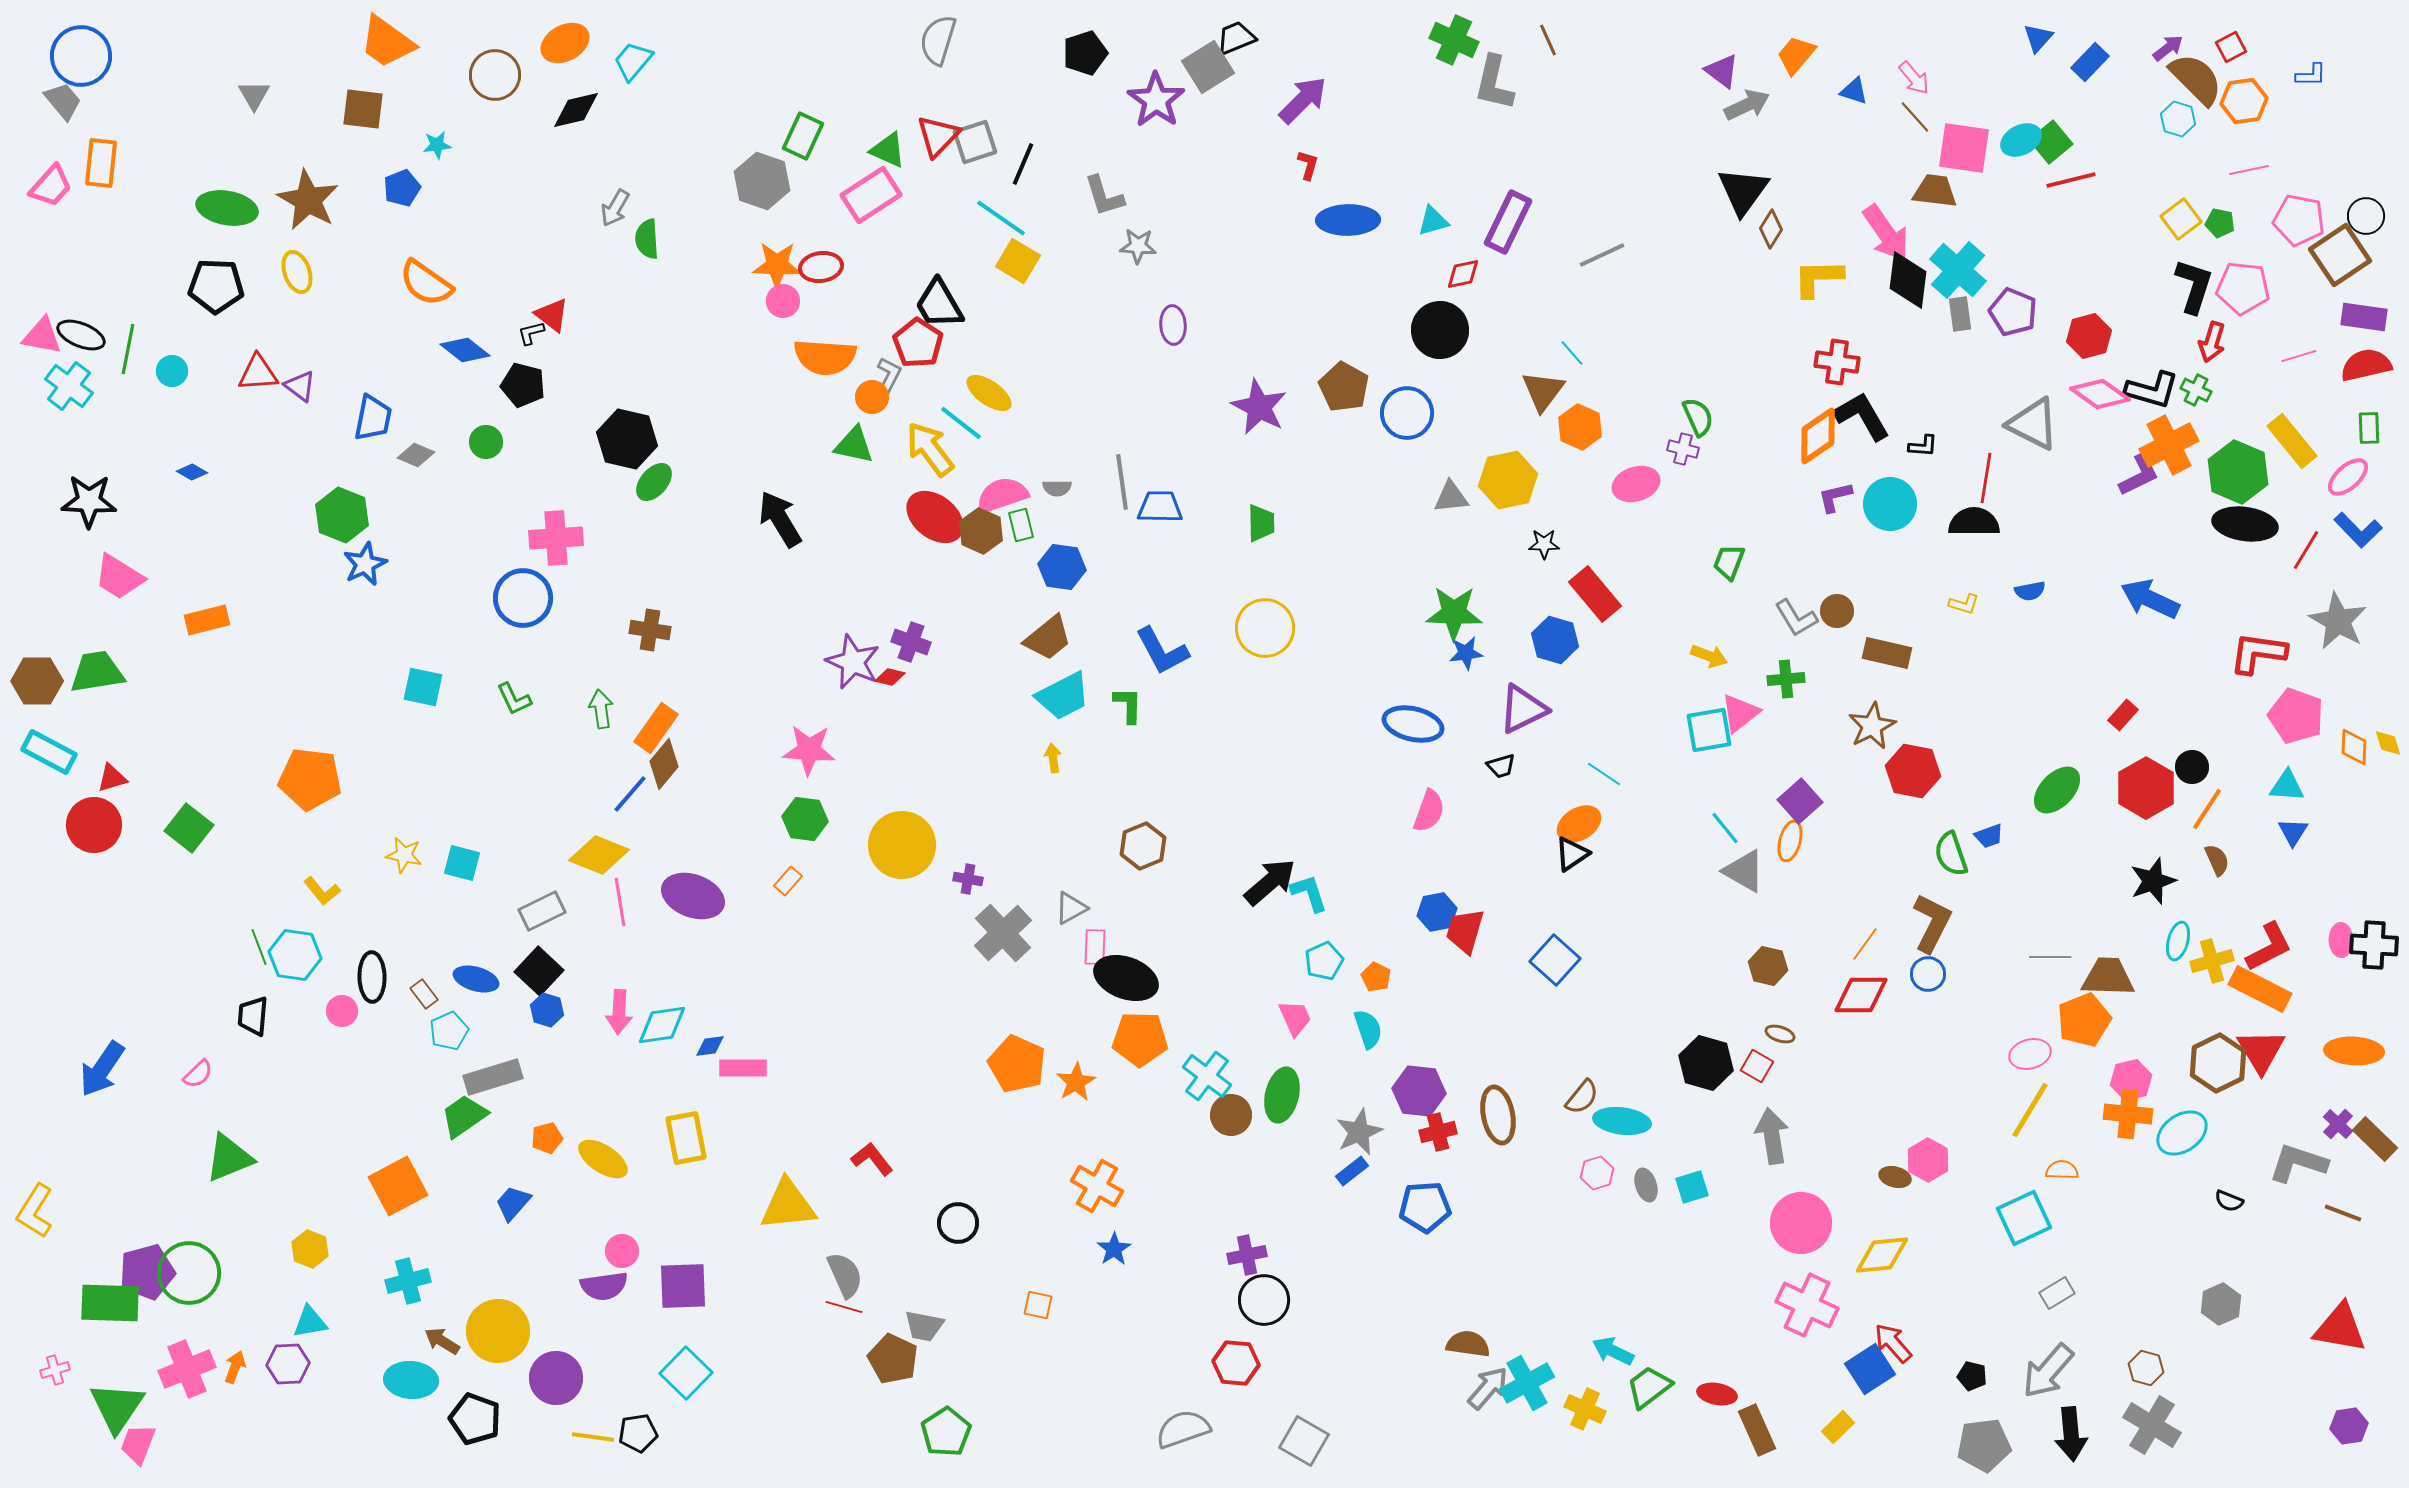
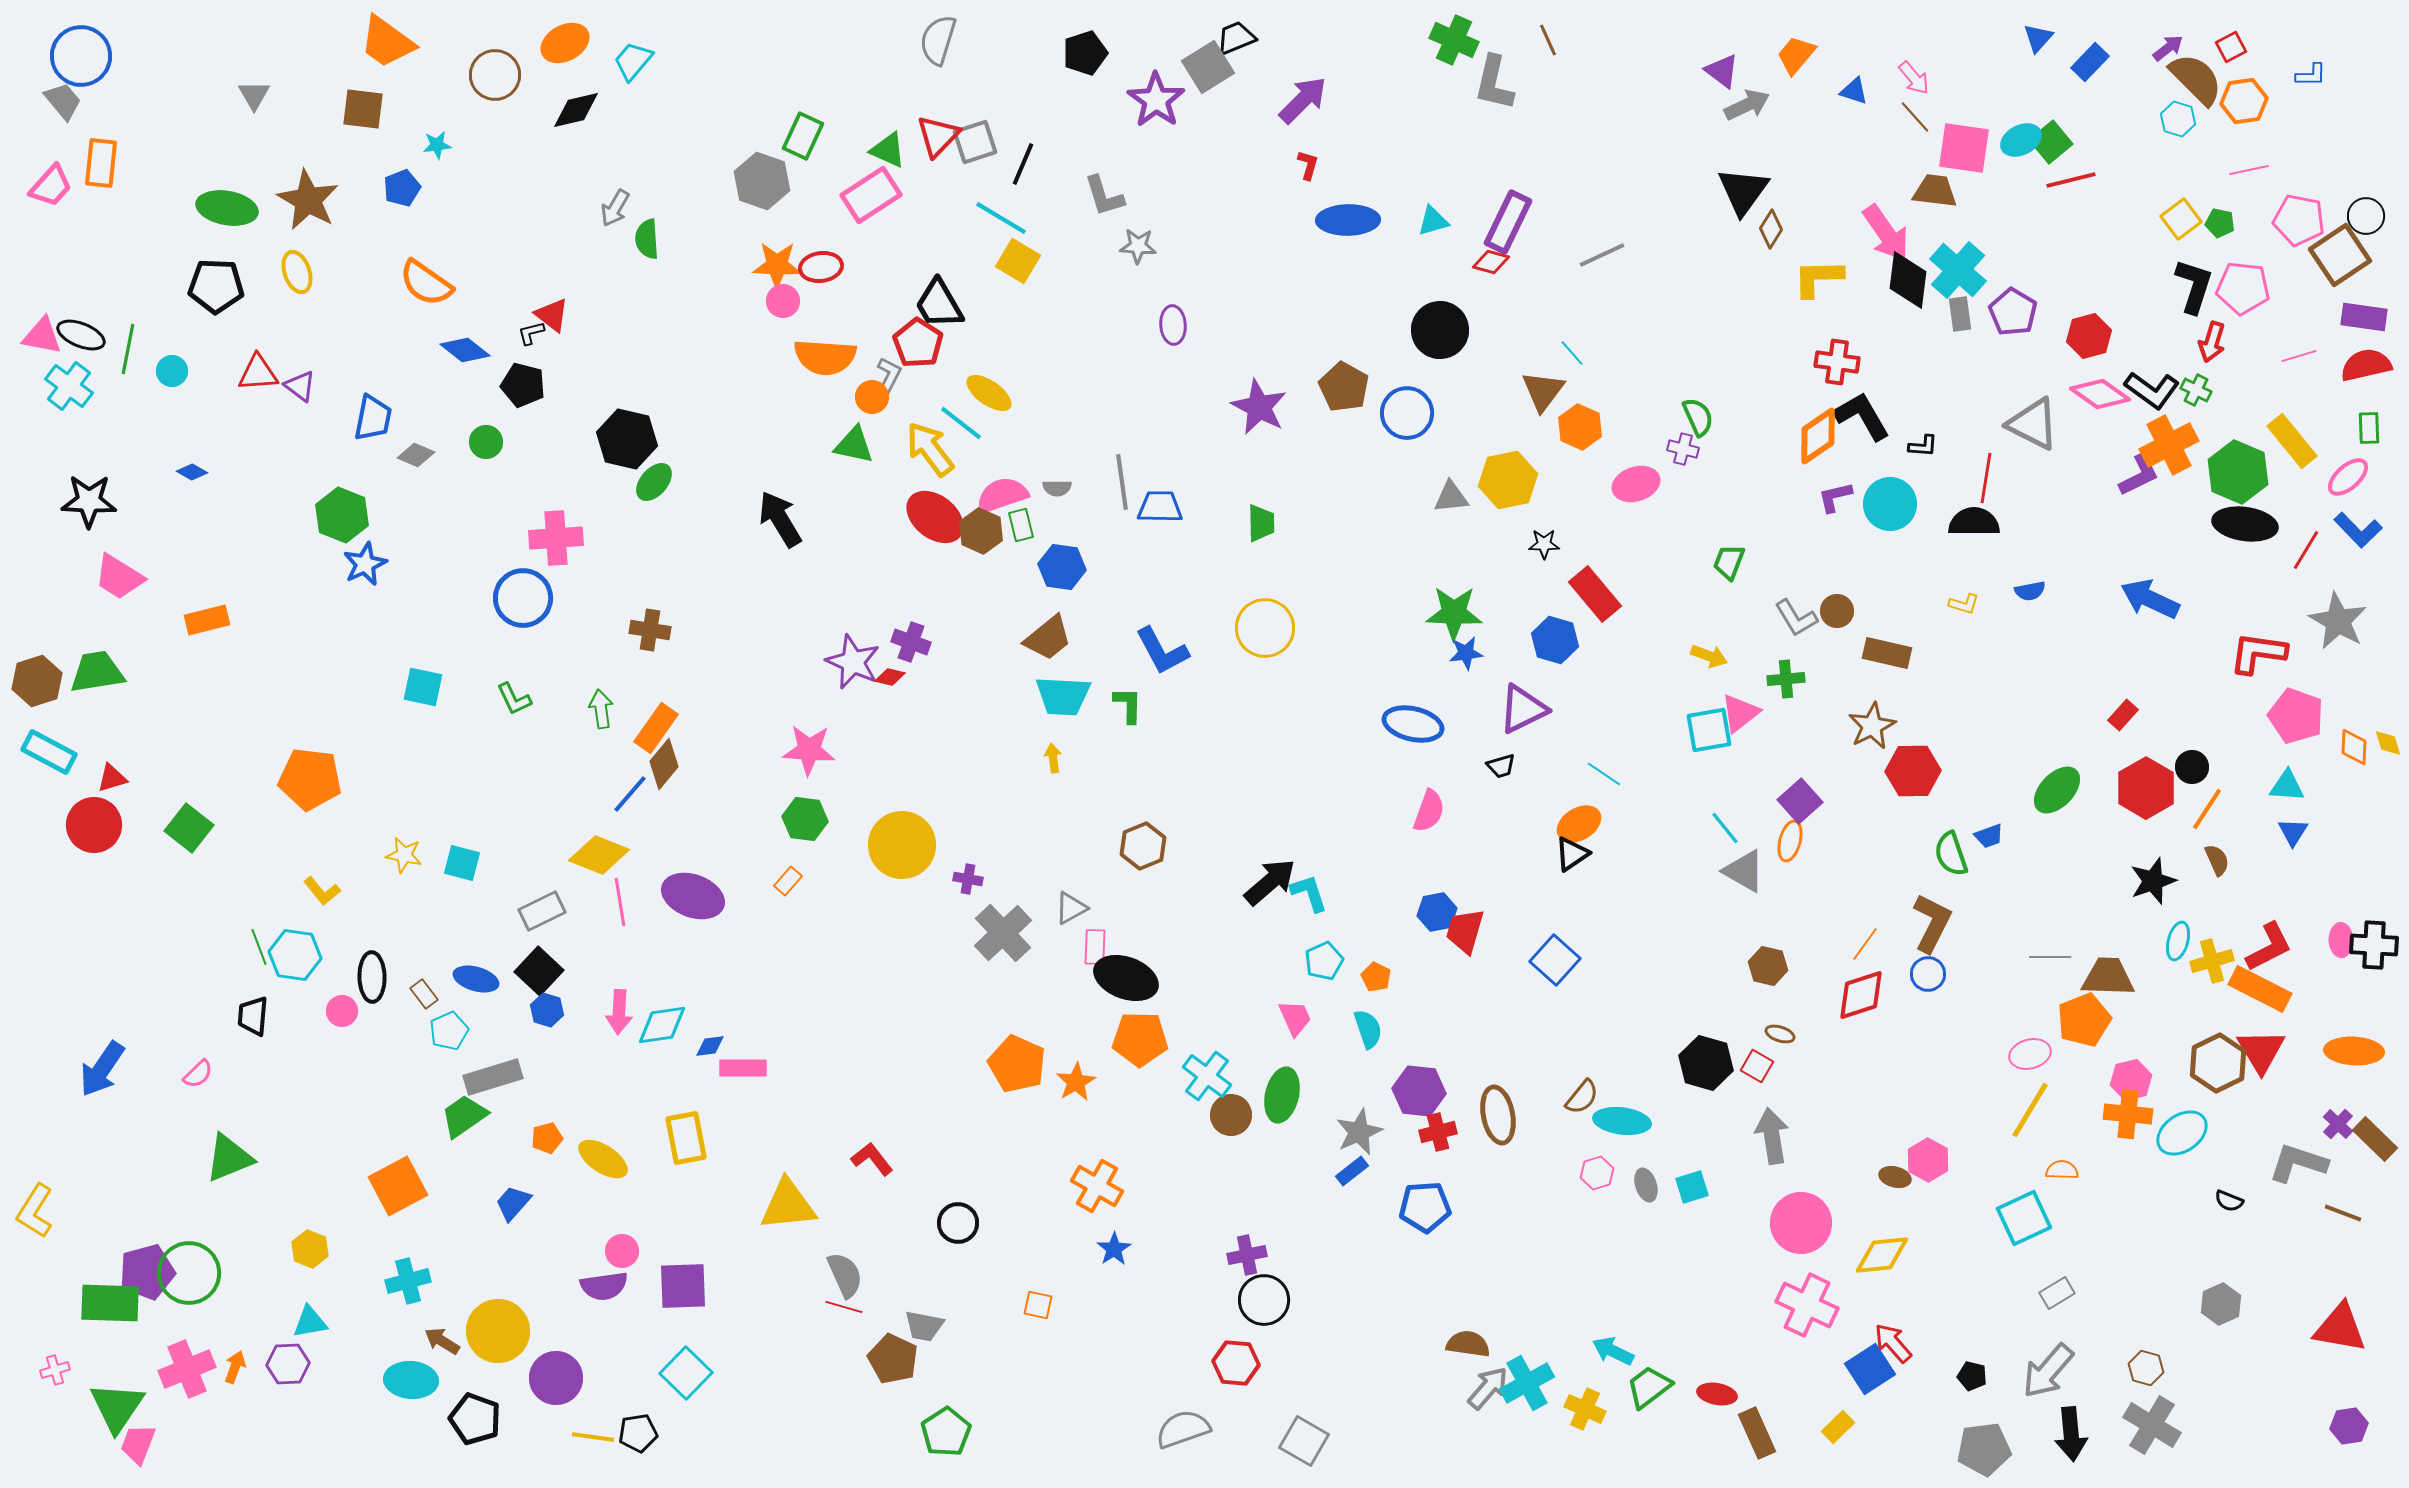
cyan line at (1001, 218): rotated 4 degrees counterclockwise
red diamond at (1463, 274): moved 28 px right, 12 px up; rotated 27 degrees clockwise
purple pentagon at (2013, 312): rotated 9 degrees clockwise
black L-shape at (2152, 390): rotated 20 degrees clockwise
brown hexagon at (37, 681): rotated 18 degrees counterclockwise
cyan trapezoid at (1063, 696): rotated 30 degrees clockwise
red hexagon at (1913, 771): rotated 12 degrees counterclockwise
red diamond at (1861, 995): rotated 18 degrees counterclockwise
brown rectangle at (1757, 1430): moved 3 px down
gray pentagon at (1984, 1445): moved 4 px down
